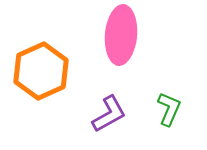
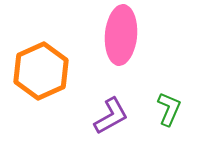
purple L-shape: moved 2 px right, 2 px down
